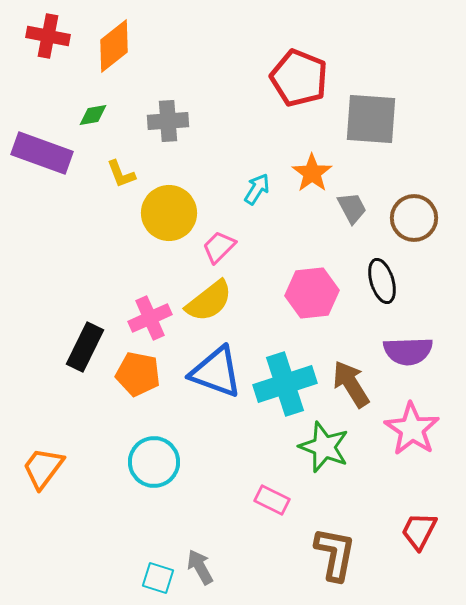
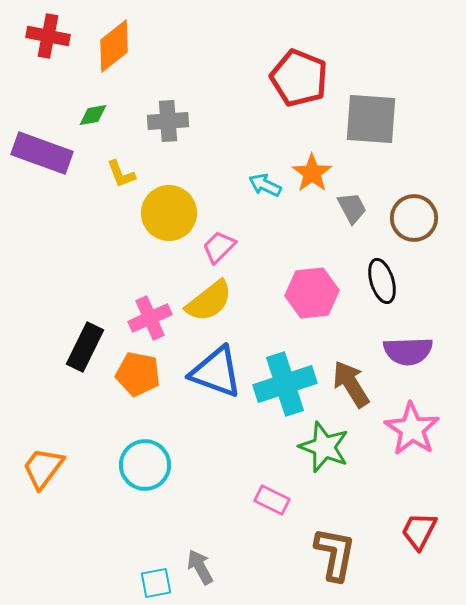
cyan arrow: moved 8 px right, 4 px up; rotated 96 degrees counterclockwise
cyan circle: moved 9 px left, 3 px down
cyan square: moved 2 px left, 5 px down; rotated 28 degrees counterclockwise
